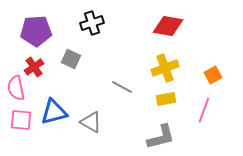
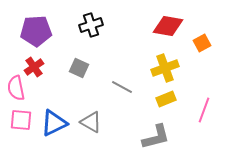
black cross: moved 1 px left, 2 px down
gray square: moved 8 px right, 9 px down
orange square: moved 11 px left, 32 px up
yellow rectangle: rotated 12 degrees counterclockwise
blue triangle: moved 11 px down; rotated 12 degrees counterclockwise
gray L-shape: moved 5 px left
